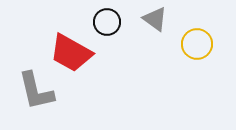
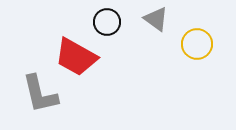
gray triangle: moved 1 px right
red trapezoid: moved 5 px right, 4 px down
gray L-shape: moved 4 px right, 3 px down
